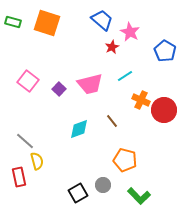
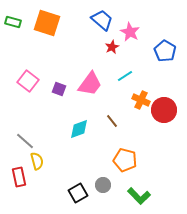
pink trapezoid: rotated 40 degrees counterclockwise
purple square: rotated 24 degrees counterclockwise
